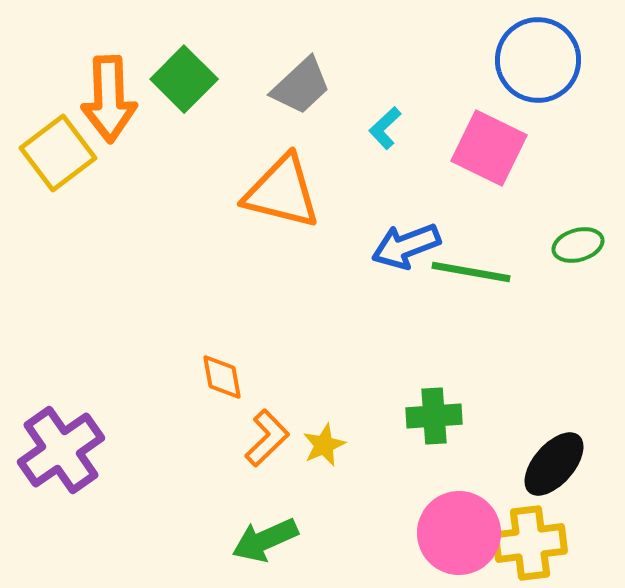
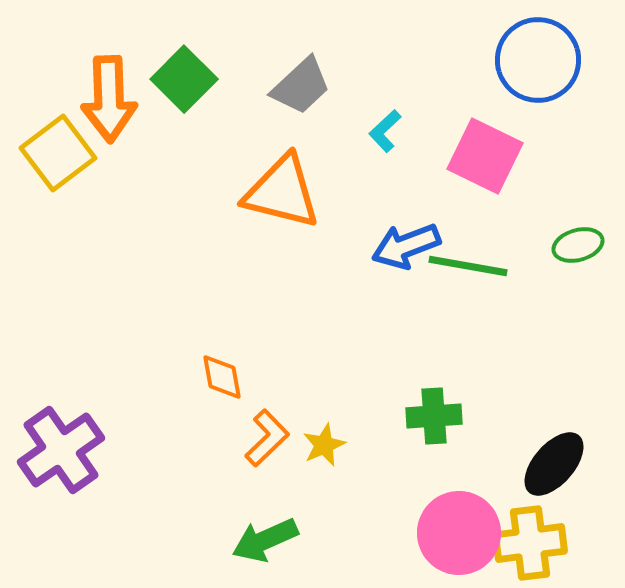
cyan L-shape: moved 3 px down
pink square: moved 4 px left, 8 px down
green line: moved 3 px left, 6 px up
